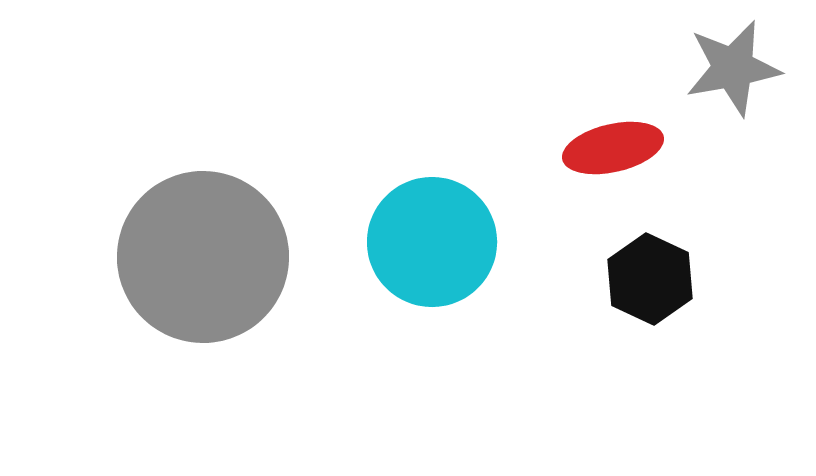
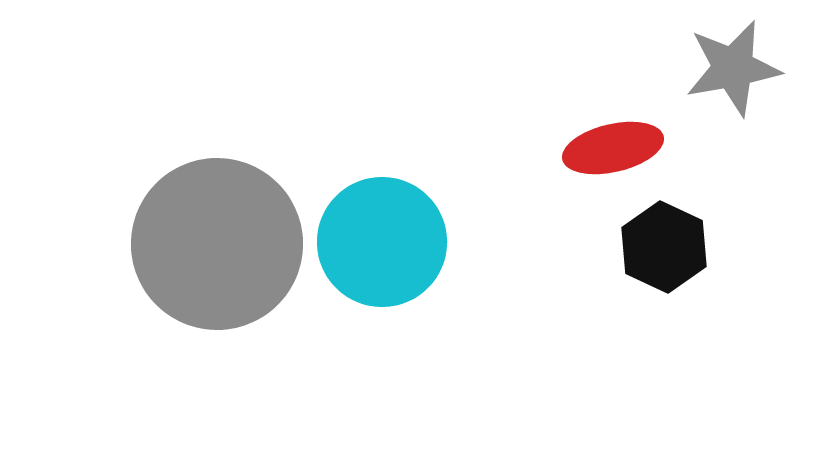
cyan circle: moved 50 px left
gray circle: moved 14 px right, 13 px up
black hexagon: moved 14 px right, 32 px up
